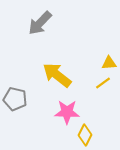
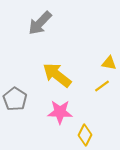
yellow triangle: rotated 14 degrees clockwise
yellow line: moved 1 px left, 3 px down
gray pentagon: rotated 20 degrees clockwise
pink star: moved 7 px left
